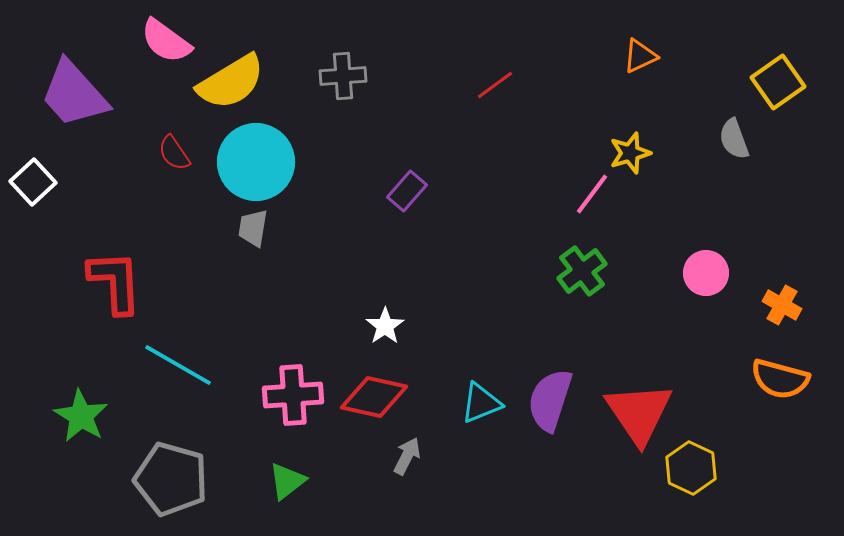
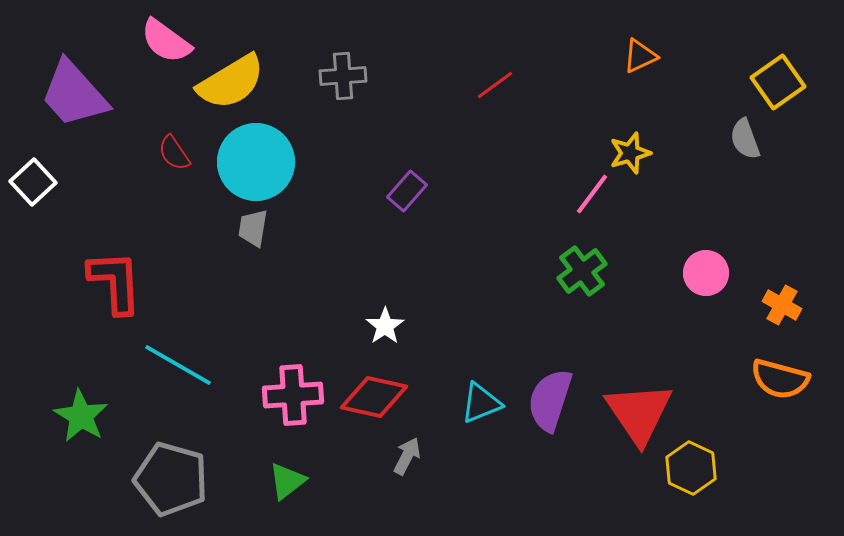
gray semicircle: moved 11 px right
